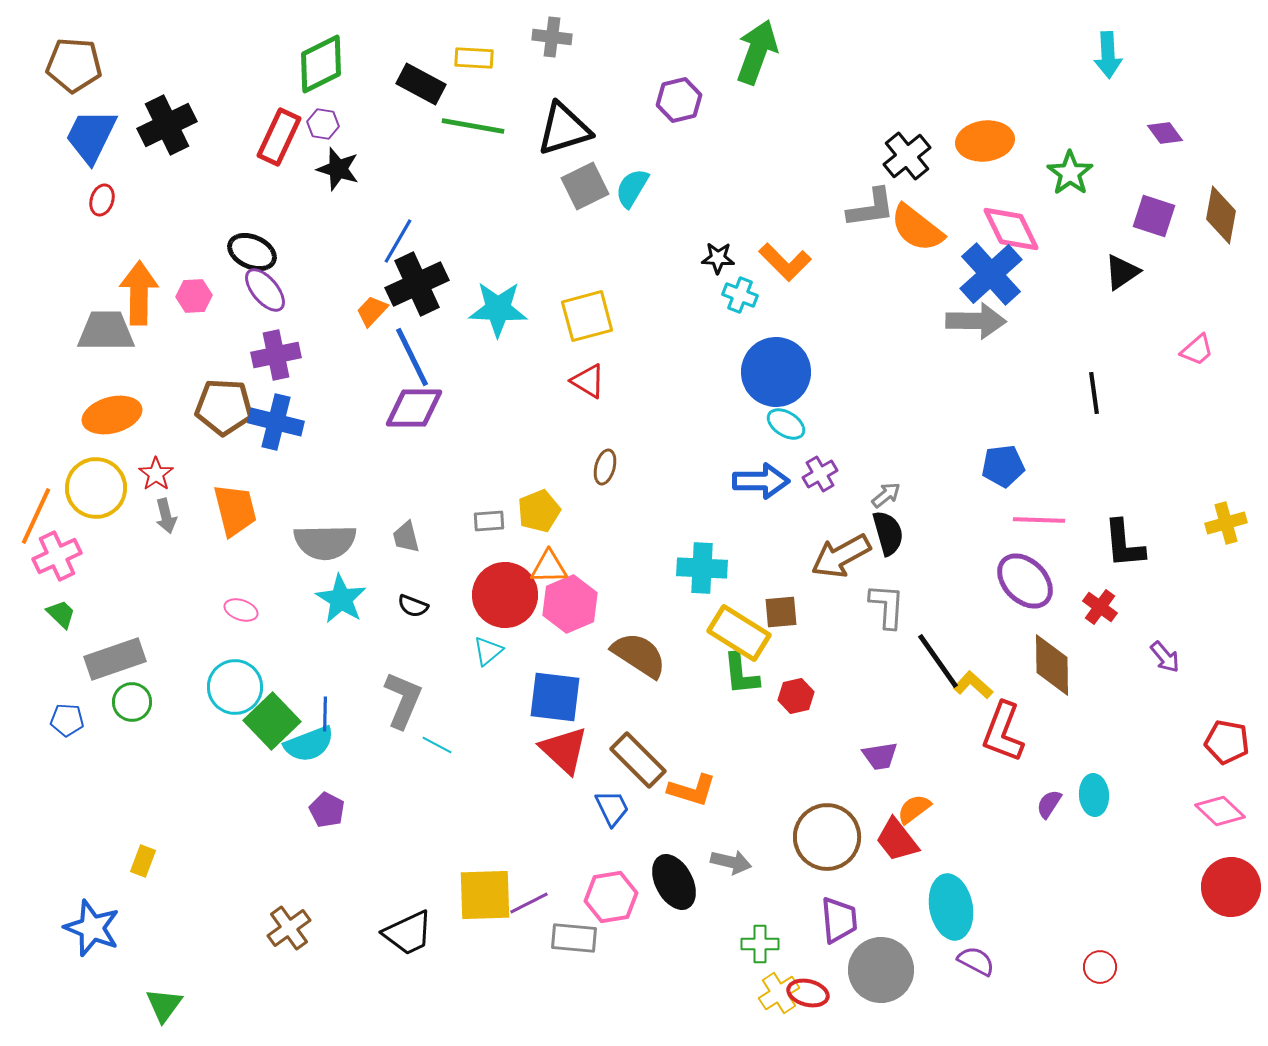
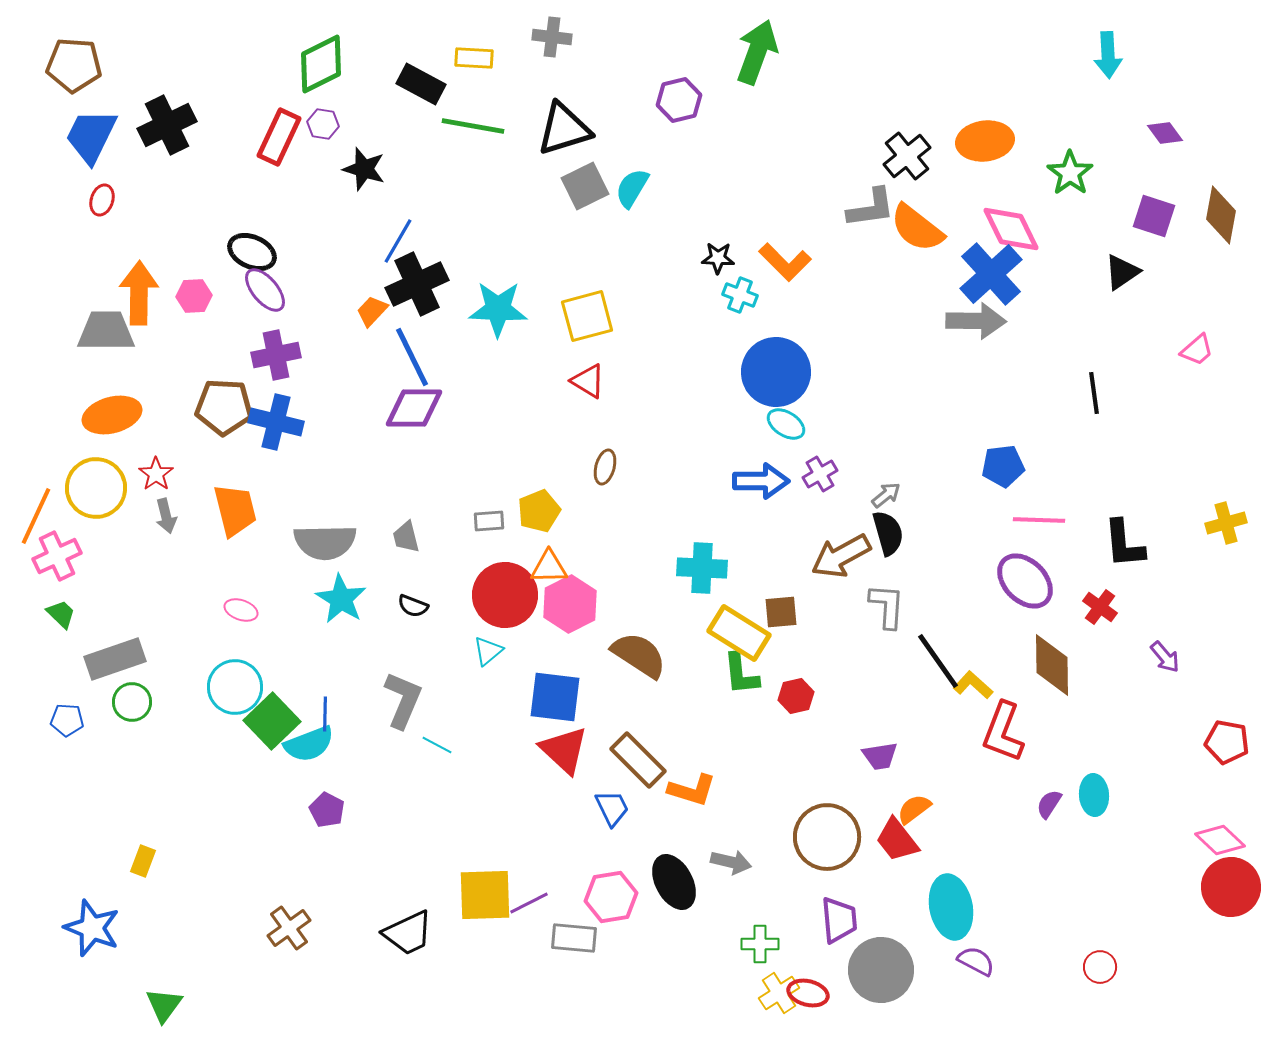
black star at (338, 169): moved 26 px right
pink hexagon at (570, 604): rotated 4 degrees counterclockwise
pink diamond at (1220, 811): moved 29 px down
